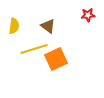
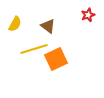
red star: rotated 16 degrees counterclockwise
yellow semicircle: moved 1 px right, 2 px up; rotated 21 degrees clockwise
